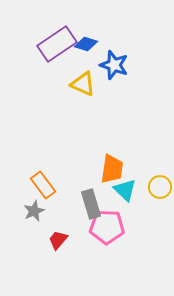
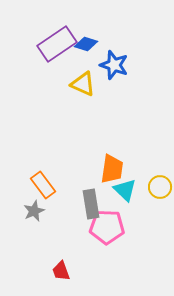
gray rectangle: rotated 8 degrees clockwise
red trapezoid: moved 3 px right, 31 px down; rotated 60 degrees counterclockwise
